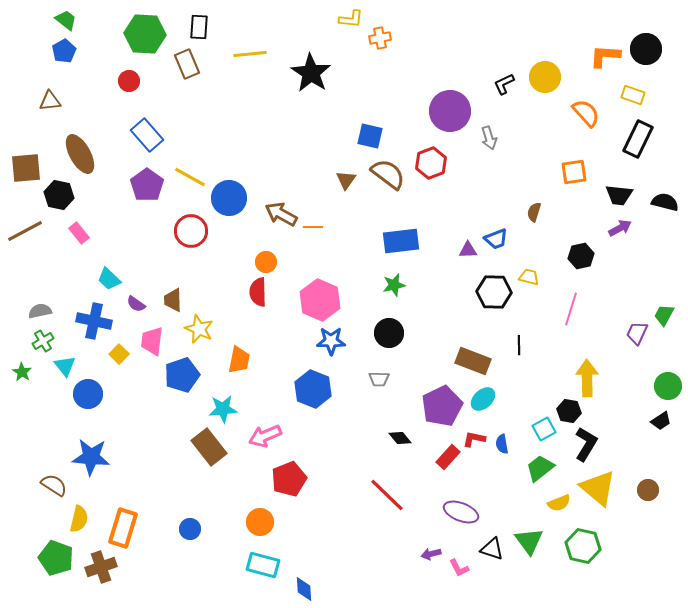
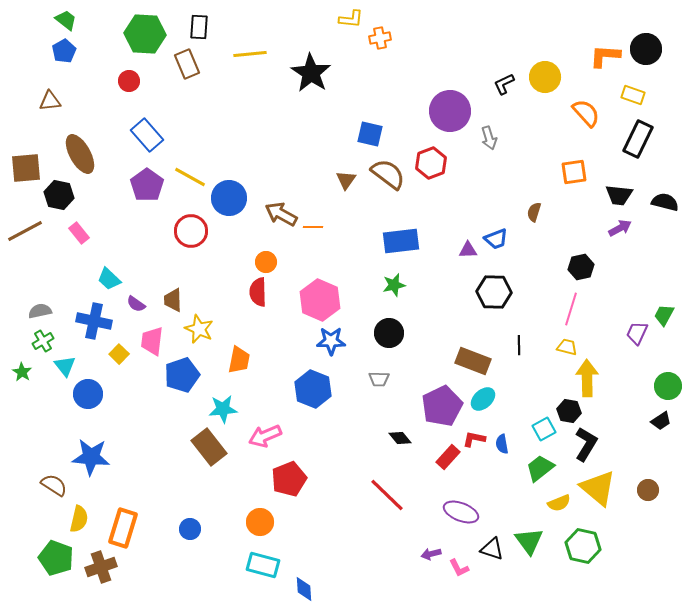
blue square at (370, 136): moved 2 px up
black hexagon at (581, 256): moved 11 px down
yellow trapezoid at (529, 277): moved 38 px right, 70 px down
